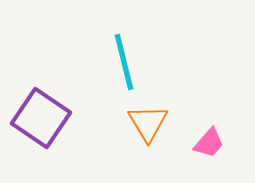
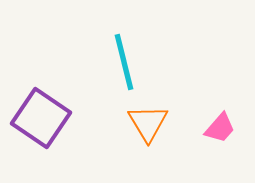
pink trapezoid: moved 11 px right, 15 px up
